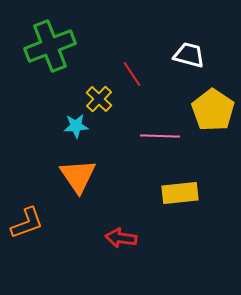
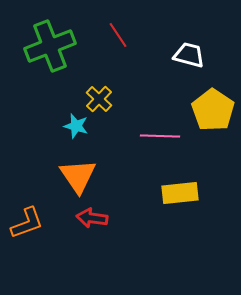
red line: moved 14 px left, 39 px up
cyan star: rotated 20 degrees clockwise
red arrow: moved 29 px left, 20 px up
